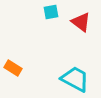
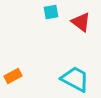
orange rectangle: moved 8 px down; rotated 60 degrees counterclockwise
